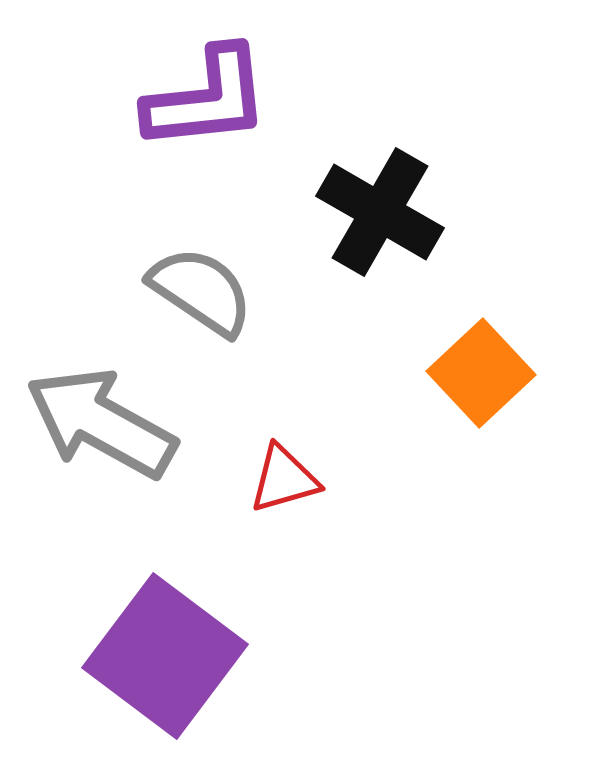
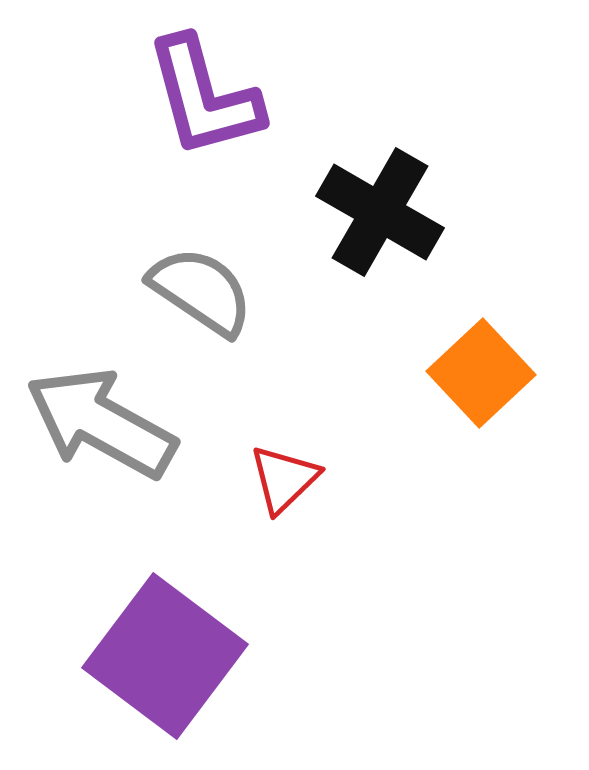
purple L-shape: moved 3 px left, 2 px up; rotated 81 degrees clockwise
red triangle: rotated 28 degrees counterclockwise
